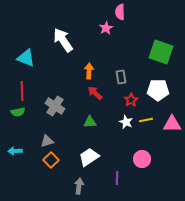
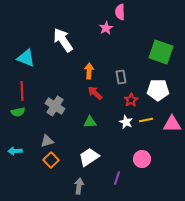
purple line: rotated 16 degrees clockwise
